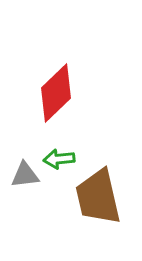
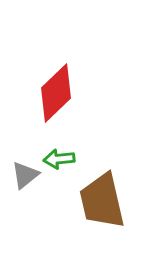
gray triangle: rotated 32 degrees counterclockwise
brown trapezoid: moved 4 px right, 4 px down
